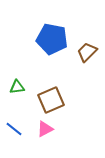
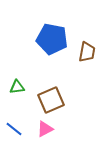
brown trapezoid: rotated 145 degrees clockwise
